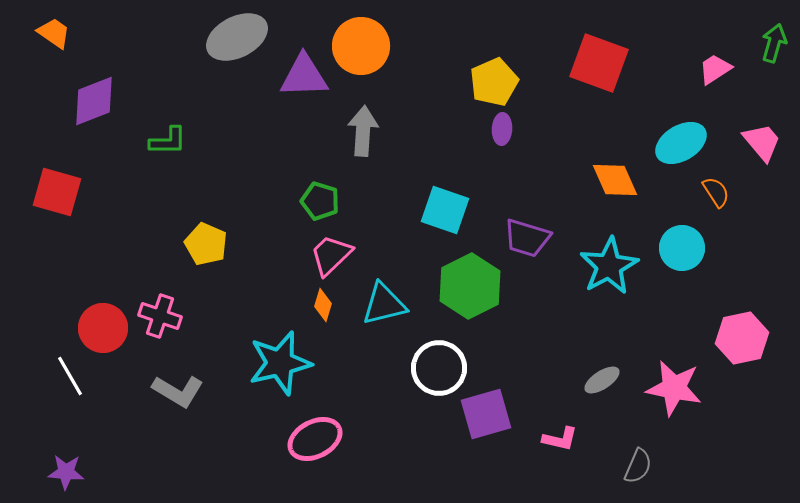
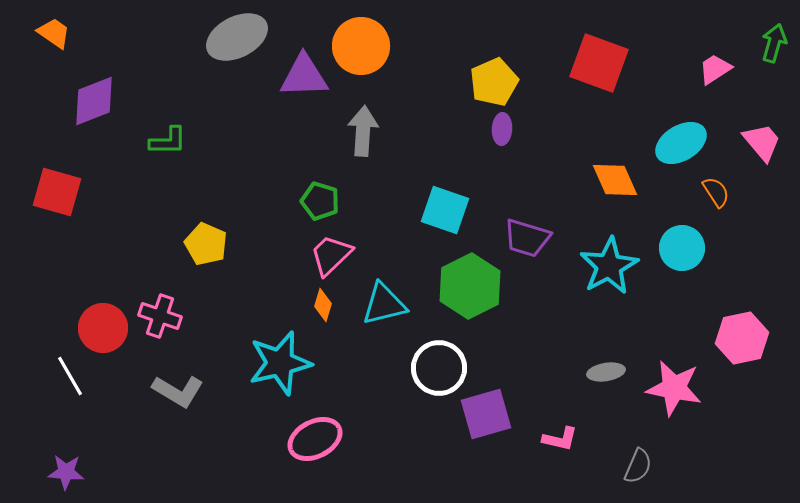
gray ellipse at (602, 380): moved 4 px right, 8 px up; rotated 24 degrees clockwise
